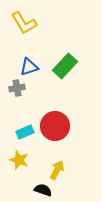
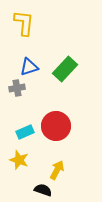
yellow L-shape: rotated 144 degrees counterclockwise
green rectangle: moved 3 px down
red circle: moved 1 px right
